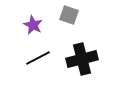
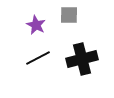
gray square: rotated 18 degrees counterclockwise
purple star: moved 3 px right
